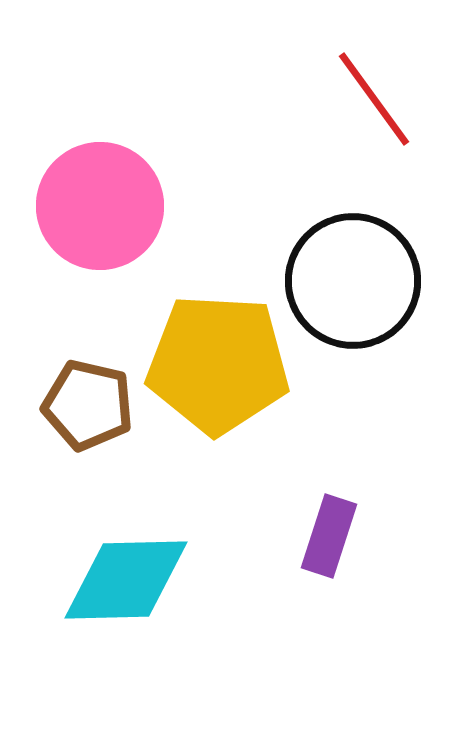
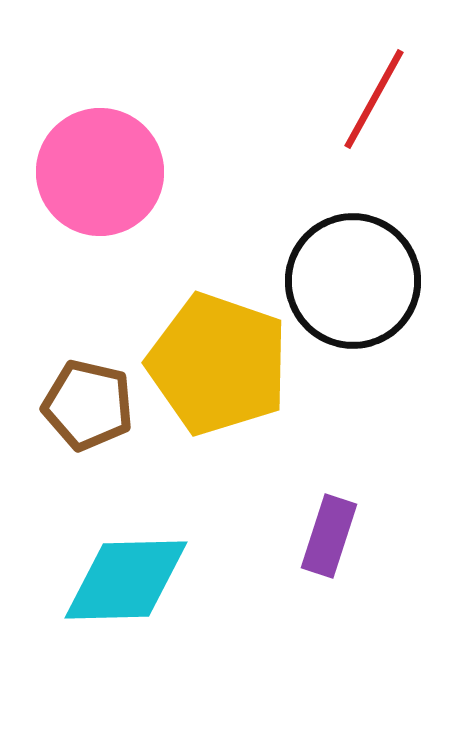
red line: rotated 65 degrees clockwise
pink circle: moved 34 px up
yellow pentagon: rotated 16 degrees clockwise
